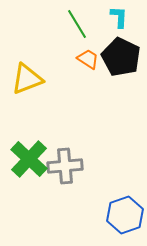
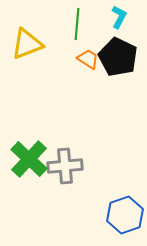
cyan L-shape: rotated 25 degrees clockwise
green line: rotated 36 degrees clockwise
black pentagon: moved 3 px left
yellow triangle: moved 35 px up
